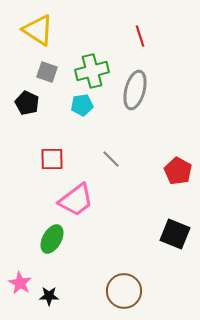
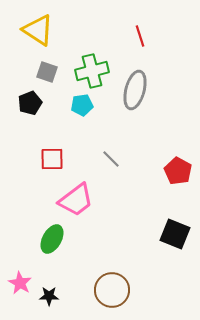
black pentagon: moved 3 px right; rotated 25 degrees clockwise
brown circle: moved 12 px left, 1 px up
